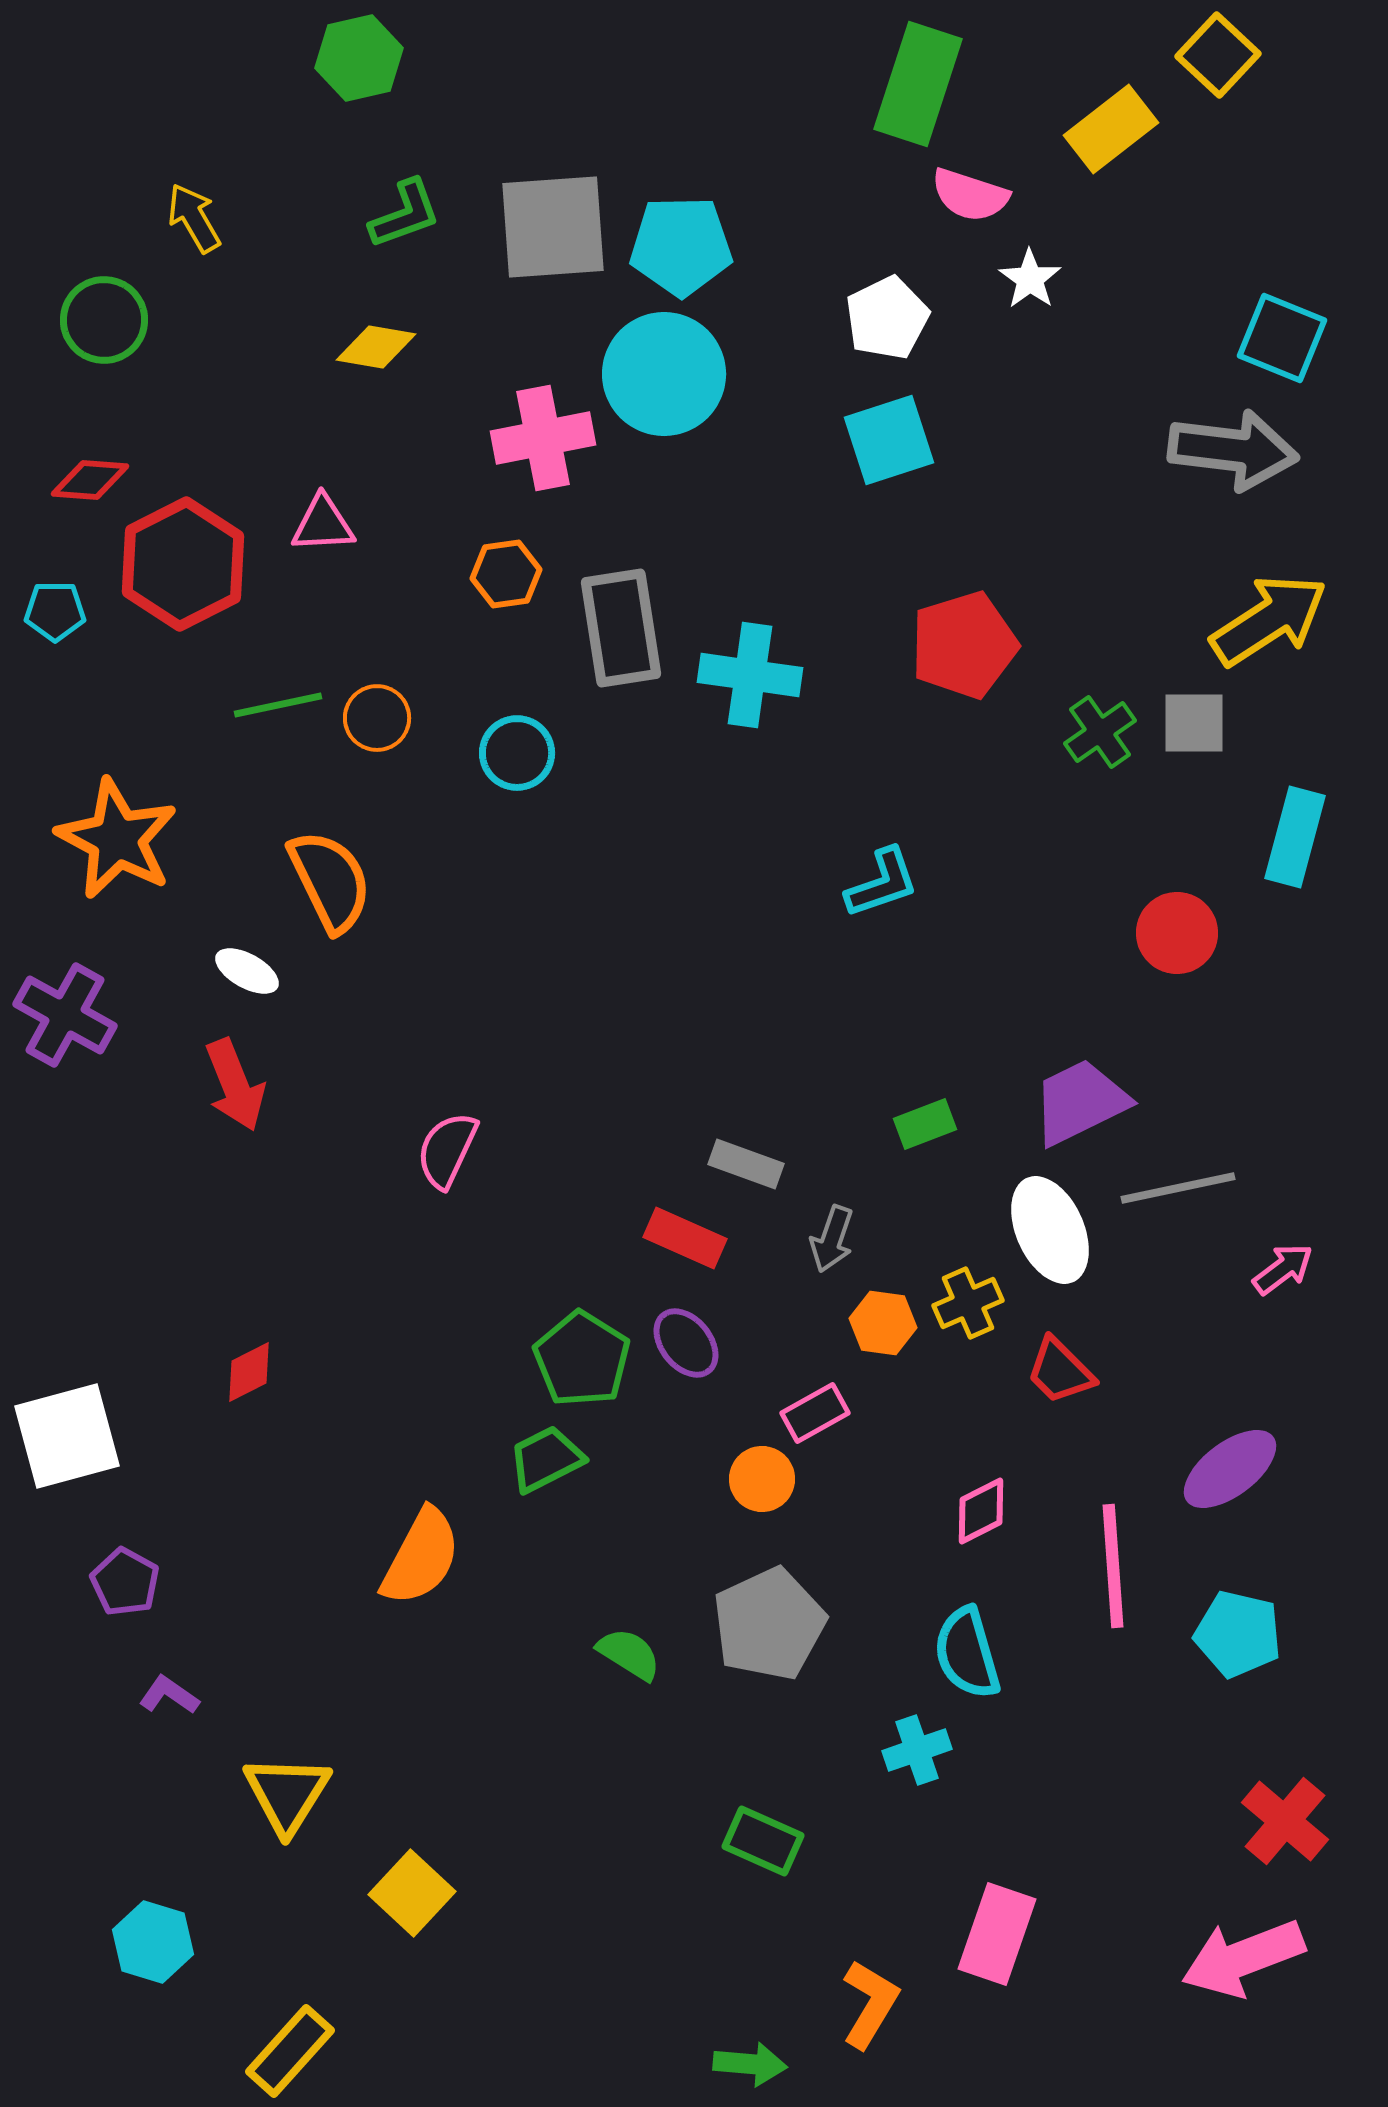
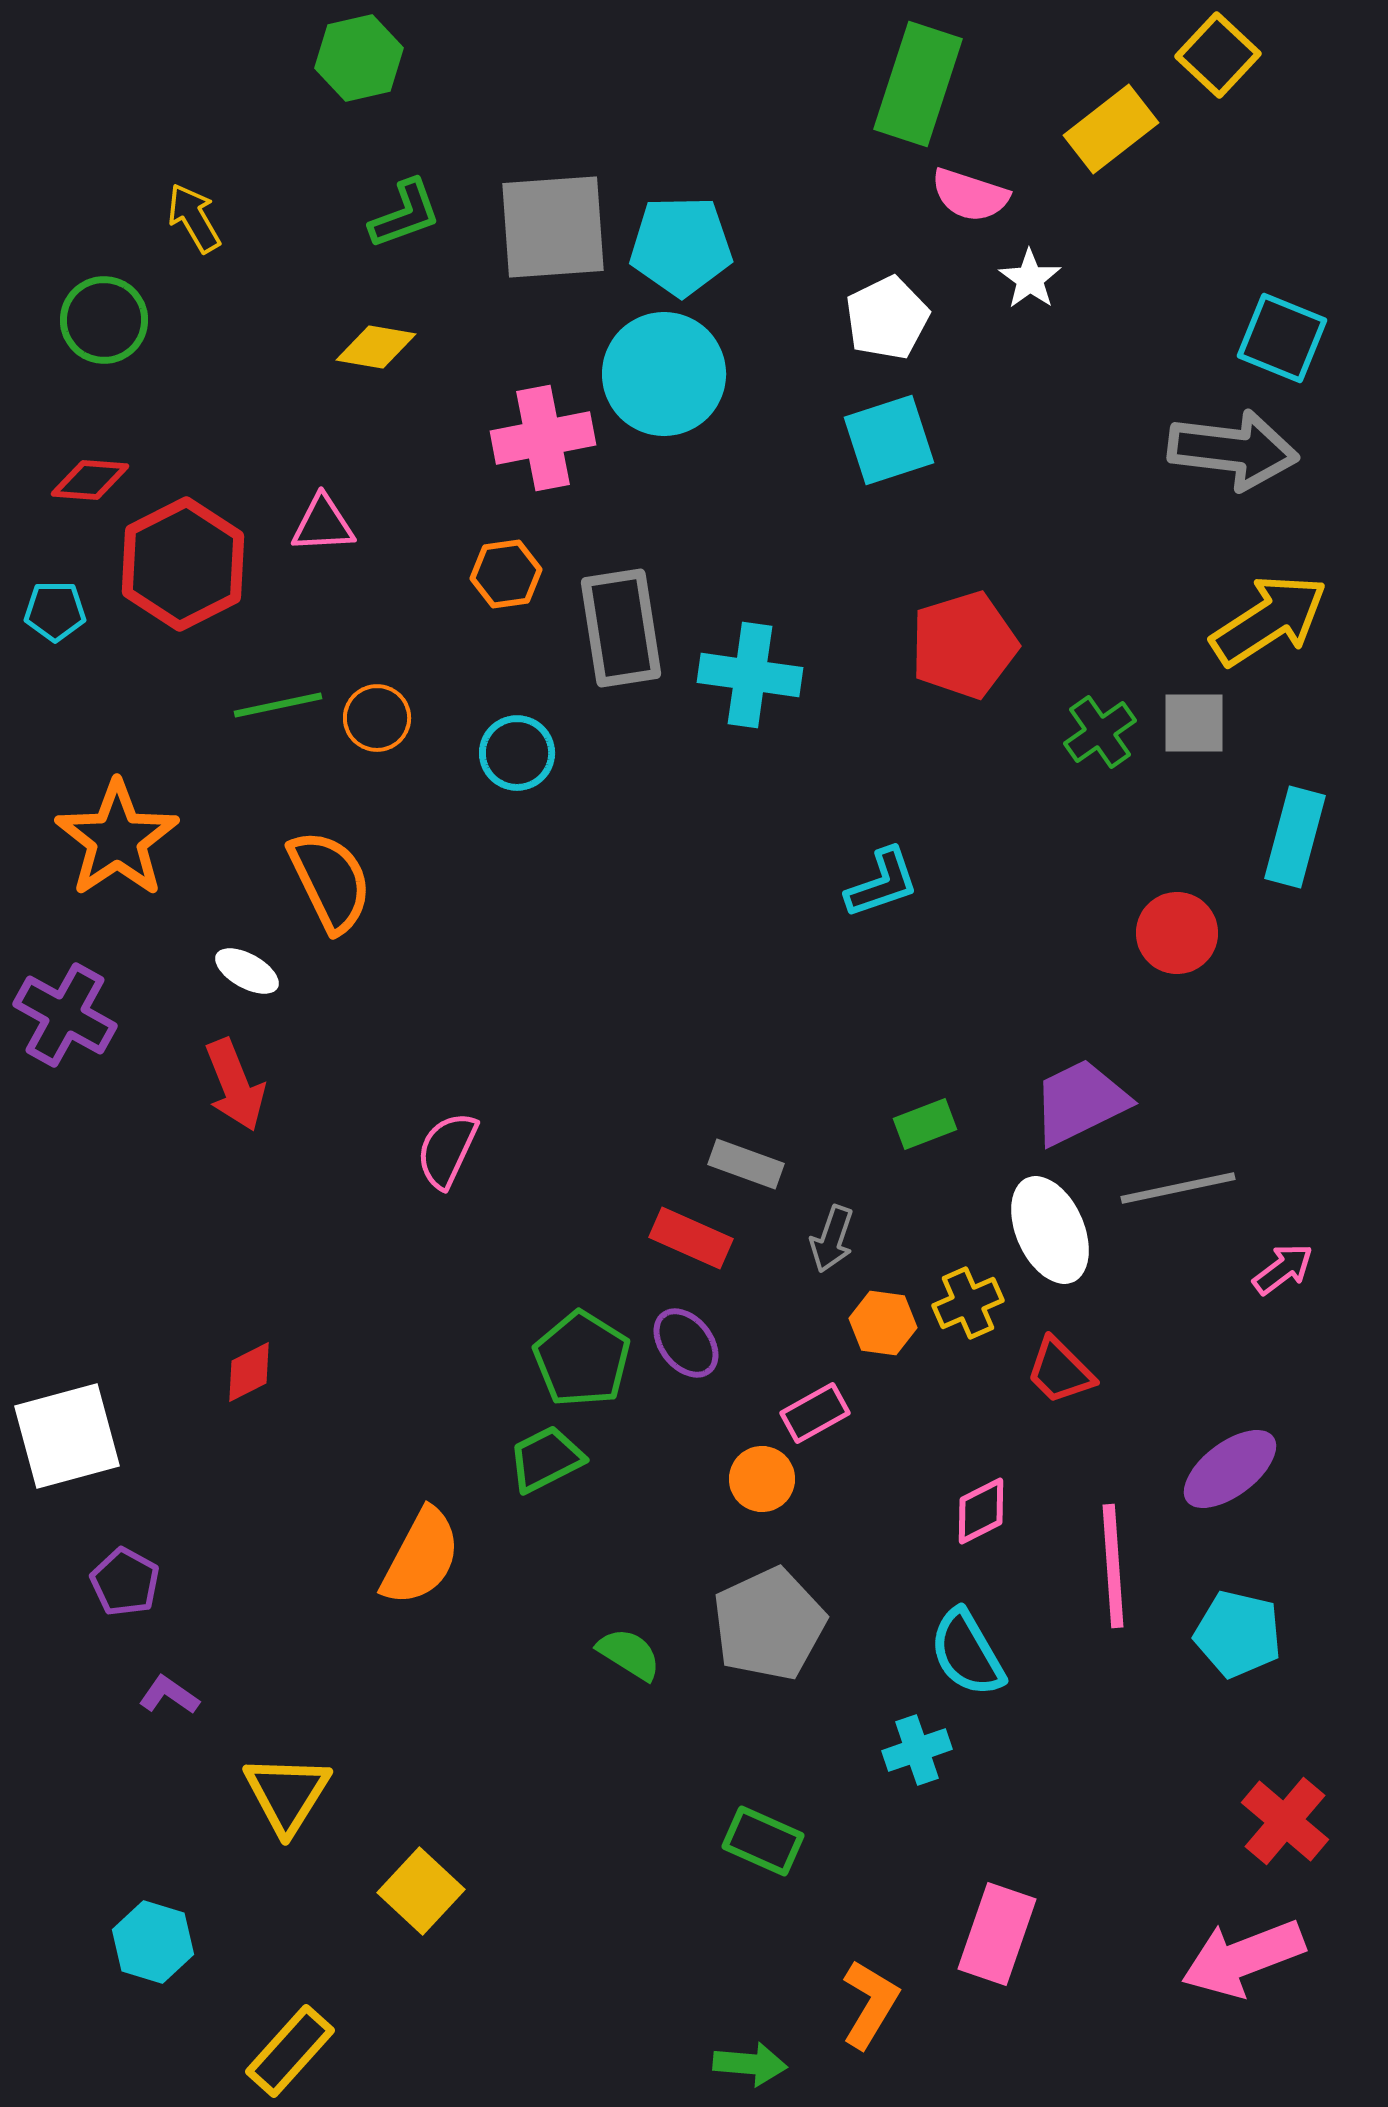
orange star at (117, 839): rotated 10 degrees clockwise
red rectangle at (685, 1238): moved 6 px right
cyan semicircle at (967, 1653): rotated 14 degrees counterclockwise
yellow square at (412, 1893): moved 9 px right, 2 px up
